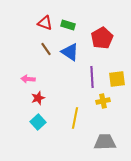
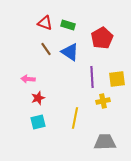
cyan square: rotated 28 degrees clockwise
